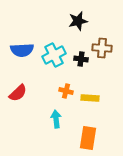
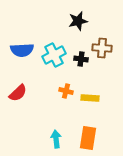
cyan arrow: moved 20 px down
